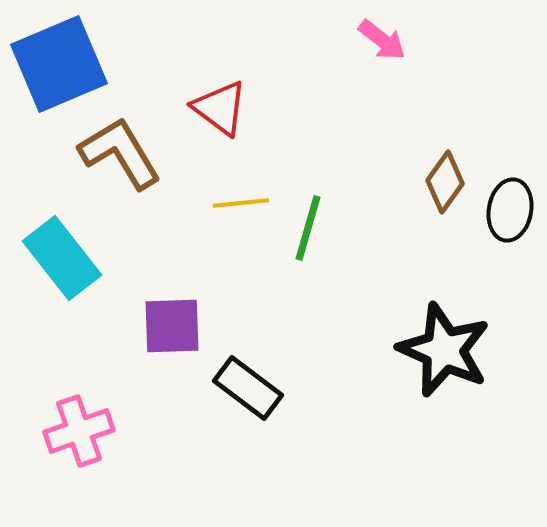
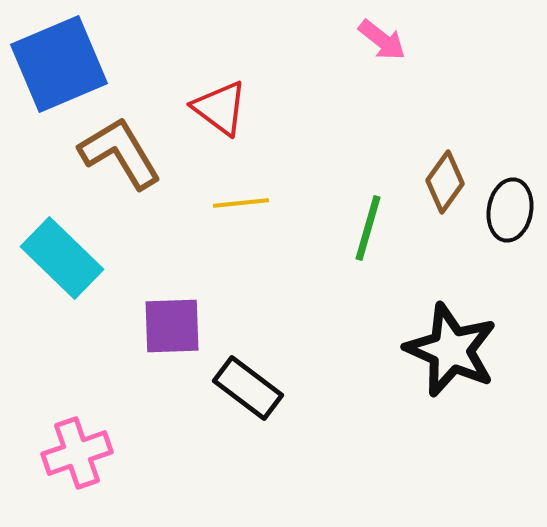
green line: moved 60 px right
cyan rectangle: rotated 8 degrees counterclockwise
black star: moved 7 px right
pink cross: moved 2 px left, 22 px down
